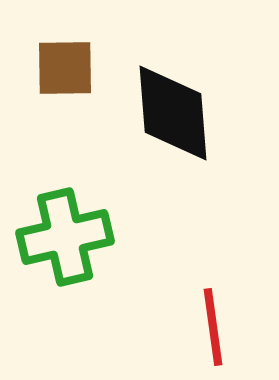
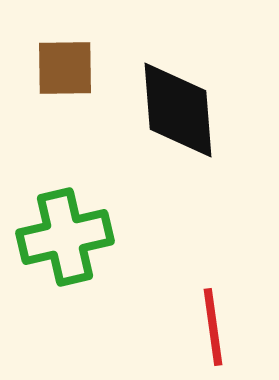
black diamond: moved 5 px right, 3 px up
